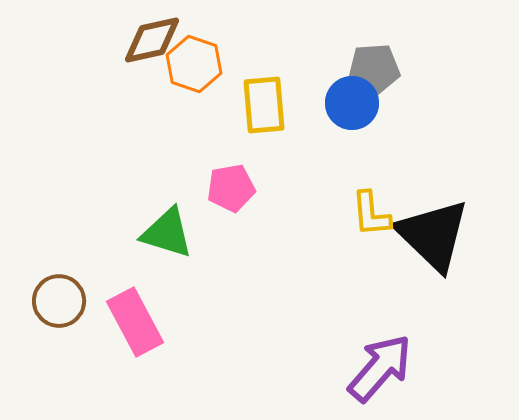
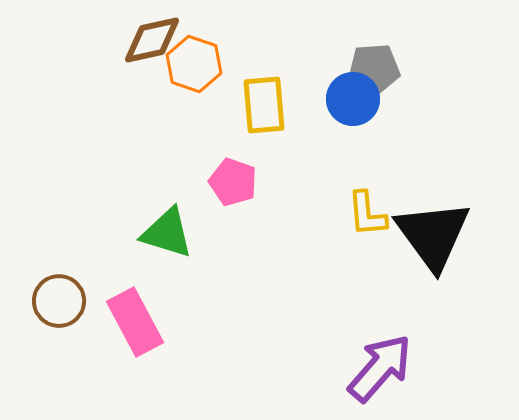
blue circle: moved 1 px right, 4 px up
pink pentagon: moved 2 px right, 6 px up; rotated 30 degrees clockwise
yellow L-shape: moved 4 px left
black triangle: rotated 10 degrees clockwise
